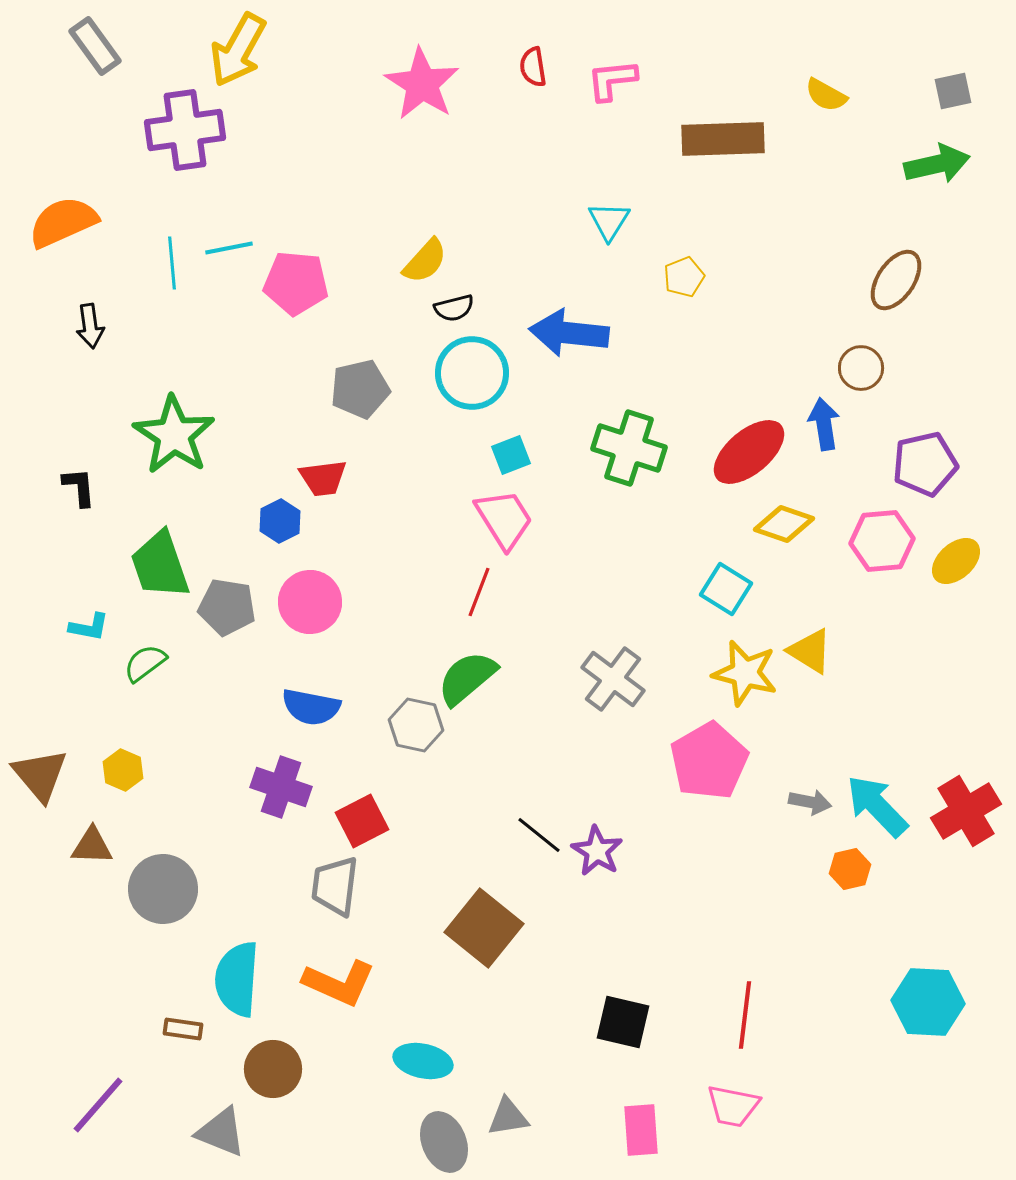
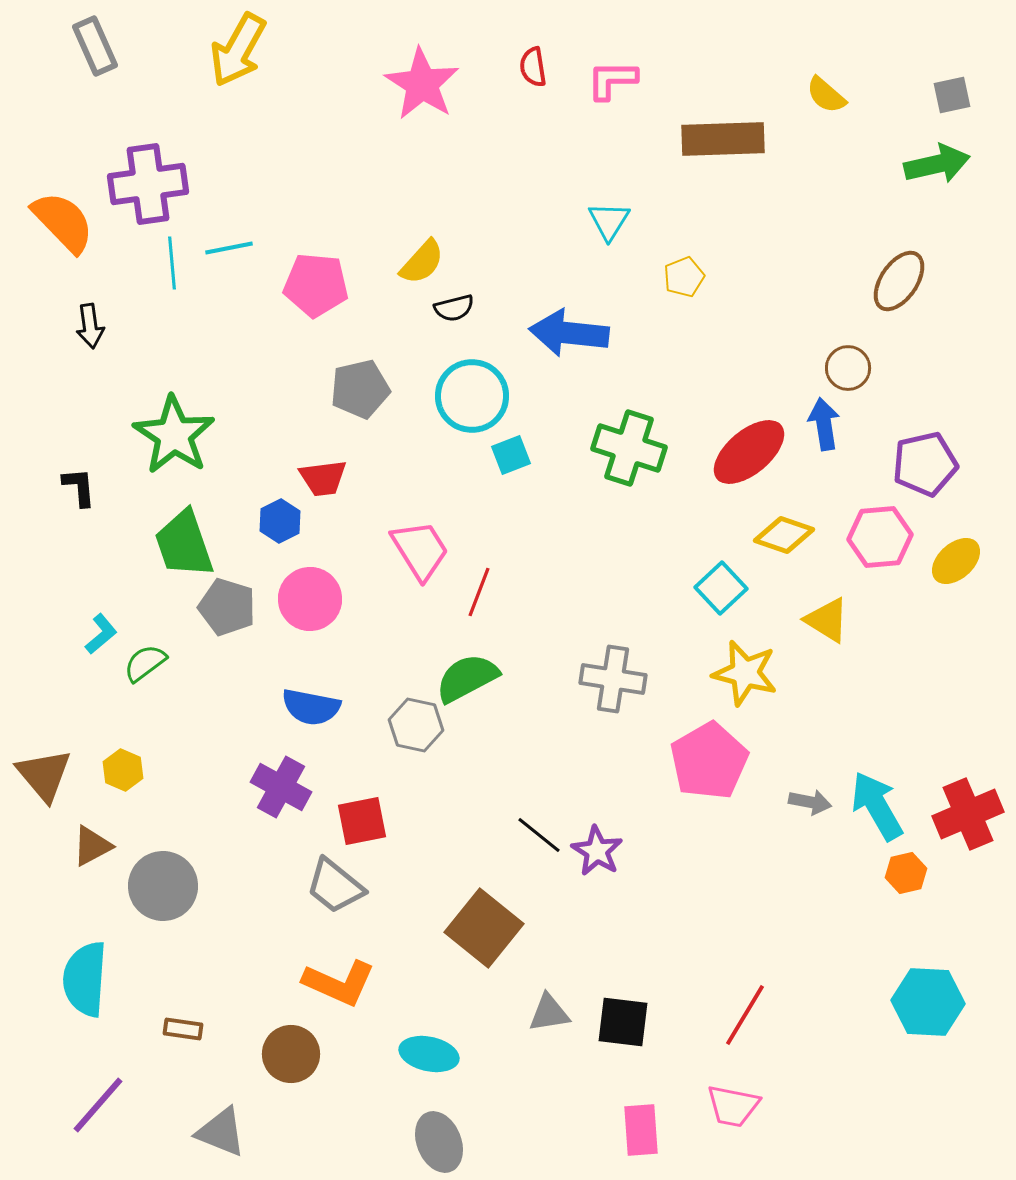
gray rectangle at (95, 46): rotated 12 degrees clockwise
pink L-shape at (612, 80): rotated 6 degrees clockwise
gray square at (953, 91): moved 1 px left, 4 px down
yellow semicircle at (826, 95): rotated 12 degrees clockwise
purple cross at (185, 130): moved 37 px left, 54 px down
orange semicircle at (63, 222): rotated 70 degrees clockwise
yellow semicircle at (425, 261): moved 3 px left, 1 px down
brown ellipse at (896, 280): moved 3 px right, 1 px down
pink pentagon at (296, 283): moved 20 px right, 2 px down
brown circle at (861, 368): moved 13 px left
cyan circle at (472, 373): moved 23 px down
pink trapezoid at (504, 519): moved 84 px left, 31 px down
yellow diamond at (784, 524): moved 11 px down
pink hexagon at (882, 541): moved 2 px left, 4 px up
green trapezoid at (160, 565): moved 24 px right, 21 px up
cyan square at (726, 589): moved 5 px left, 1 px up; rotated 15 degrees clockwise
pink circle at (310, 602): moved 3 px up
gray pentagon at (227, 607): rotated 8 degrees clockwise
cyan L-shape at (89, 627): moved 12 px right, 7 px down; rotated 51 degrees counterclockwise
yellow triangle at (810, 651): moved 17 px right, 31 px up
green semicircle at (467, 678): rotated 12 degrees clockwise
gray cross at (613, 679): rotated 28 degrees counterclockwise
brown triangle at (40, 775): moved 4 px right
purple cross at (281, 787): rotated 10 degrees clockwise
cyan arrow at (877, 806): rotated 14 degrees clockwise
red cross at (966, 811): moved 2 px right, 3 px down; rotated 8 degrees clockwise
red square at (362, 821): rotated 16 degrees clockwise
brown triangle at (92, 846): rotated 30 degrees counterclockwise
orange hexagon at (850, 869): moved 56 px right, 4 px down
gray trapezoid at (335, 886): rotated 58 degrees counterclockwise
gray circle at (163, 889): moved 3 px up
cyan semicircle at (237, 979): moved 152 px left
red line at (745, 1015): rotated 24 degrees clockwise
black square at (623, 1022): rotated 6 degrees counterclockwise
cyan ellipse at (423, 1061): moved 6 px right, 7 px up
brown circle at (273, 1069): moved 18 px right, 15 px up
gray triangle at (508, 1117): moved 41 px right, 104 px up
gray ellipse at (444, 1142): moved 5 px left
